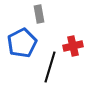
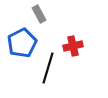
gray rectangle: rotated 18 degrees counterclockwise
black line: moved 2 px left, 1 px down
